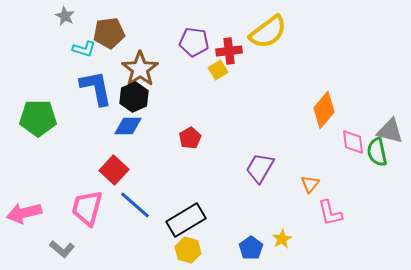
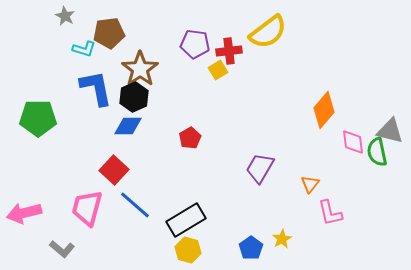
purple pentagon: moved 1 px right, 2 px down
